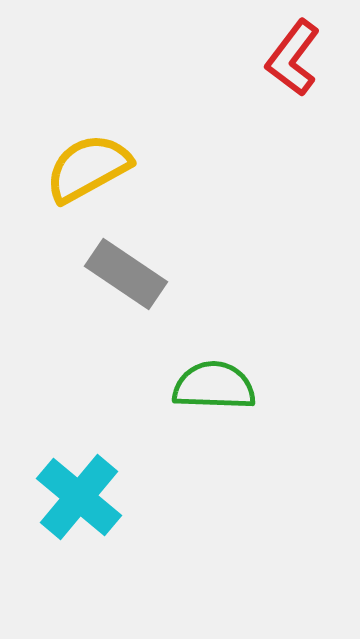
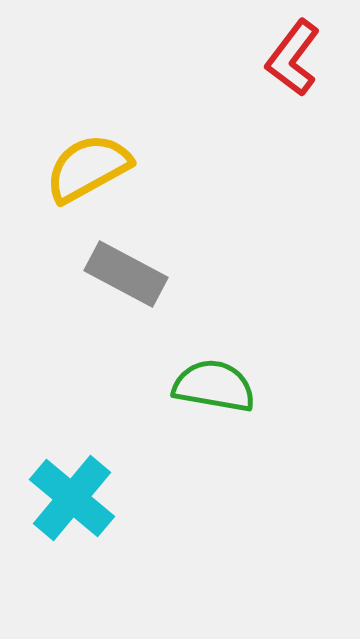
gray rectangle: rotated 6 degrees counterclockwise
green semicircle: rotated 8 degrees clockwise
cyan cross: moved 7 px left, 1 px down
